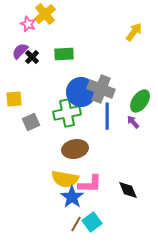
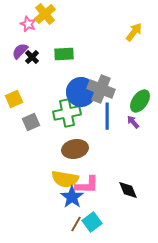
yellow square: rotated 18 degrees counterclockwise
pink L-shape: moved 3 px left, 1 px down
